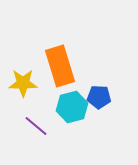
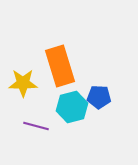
purple line: rotated 25 degrees counterclockwise
